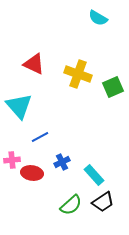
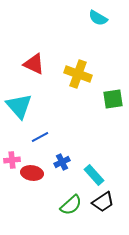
green square: moved 12 px down; rotated 15 degrees clockwise
